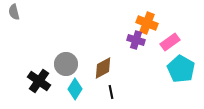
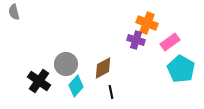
cyan diamond: moved 1 px right, 3 px up; rotated 10 degrees clockwise
